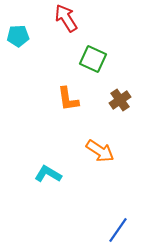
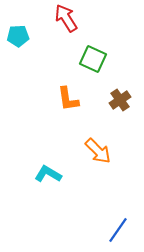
orange arrow: moved 2 px left; rotated 12 degrees clockwise
